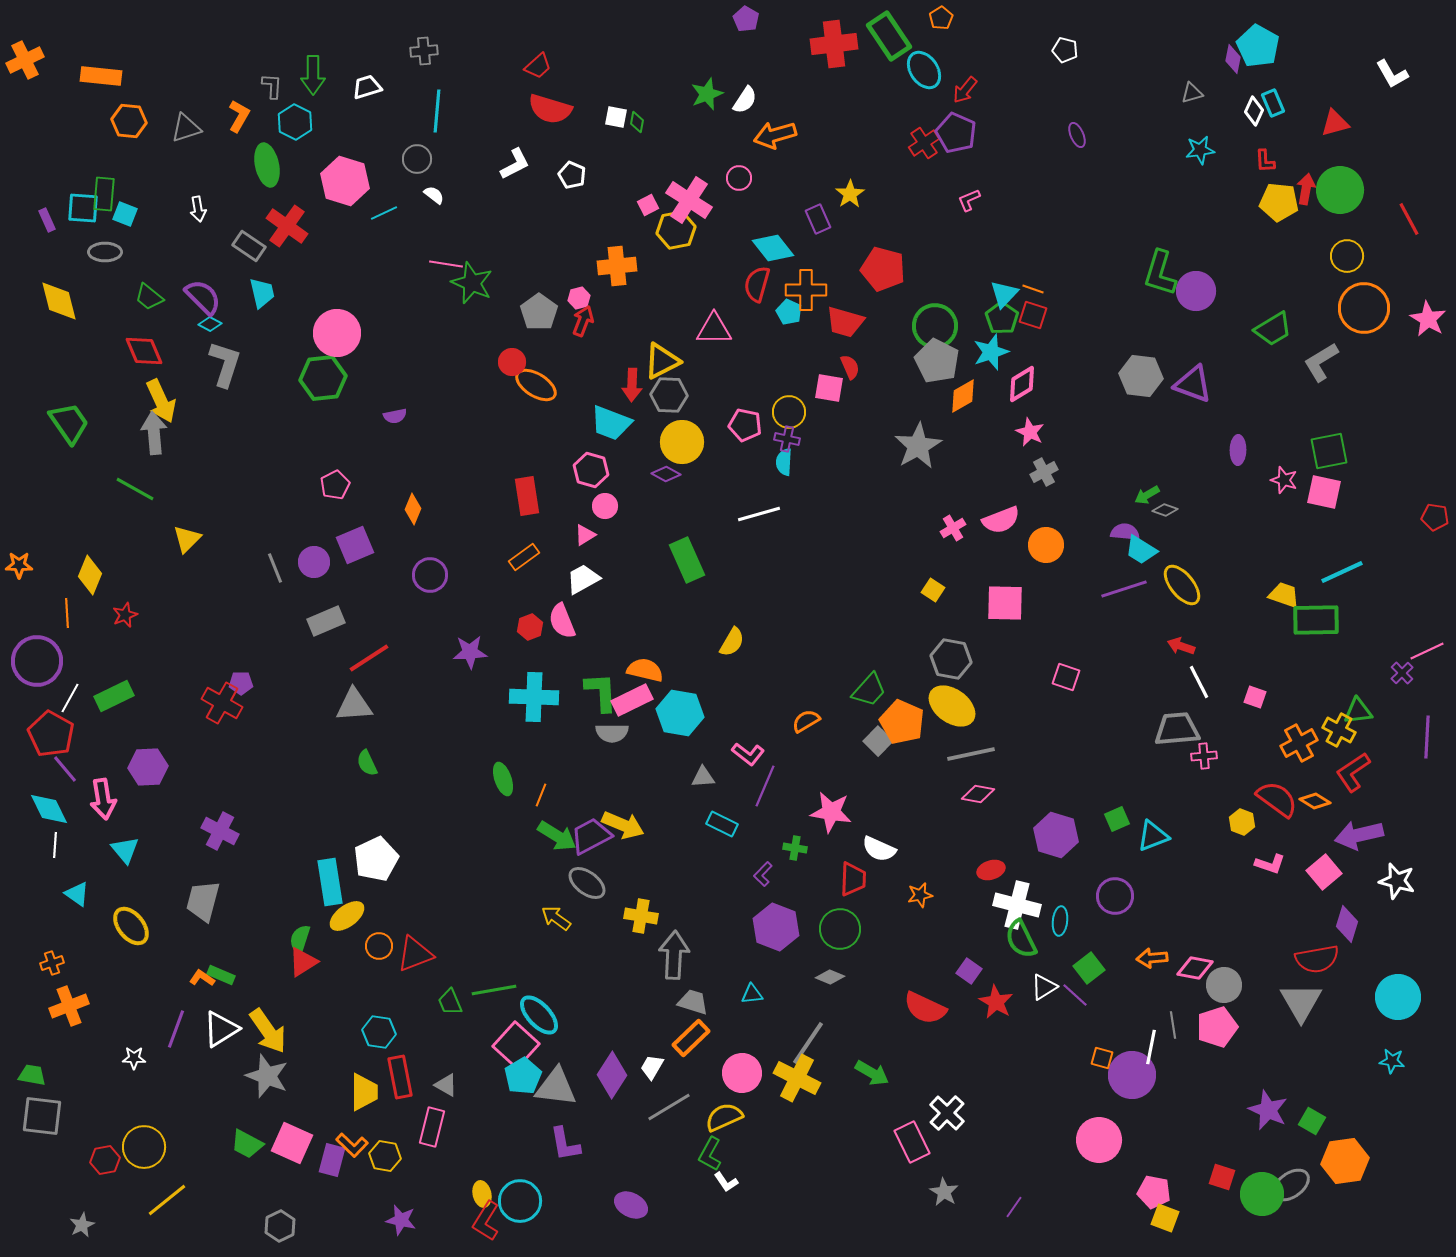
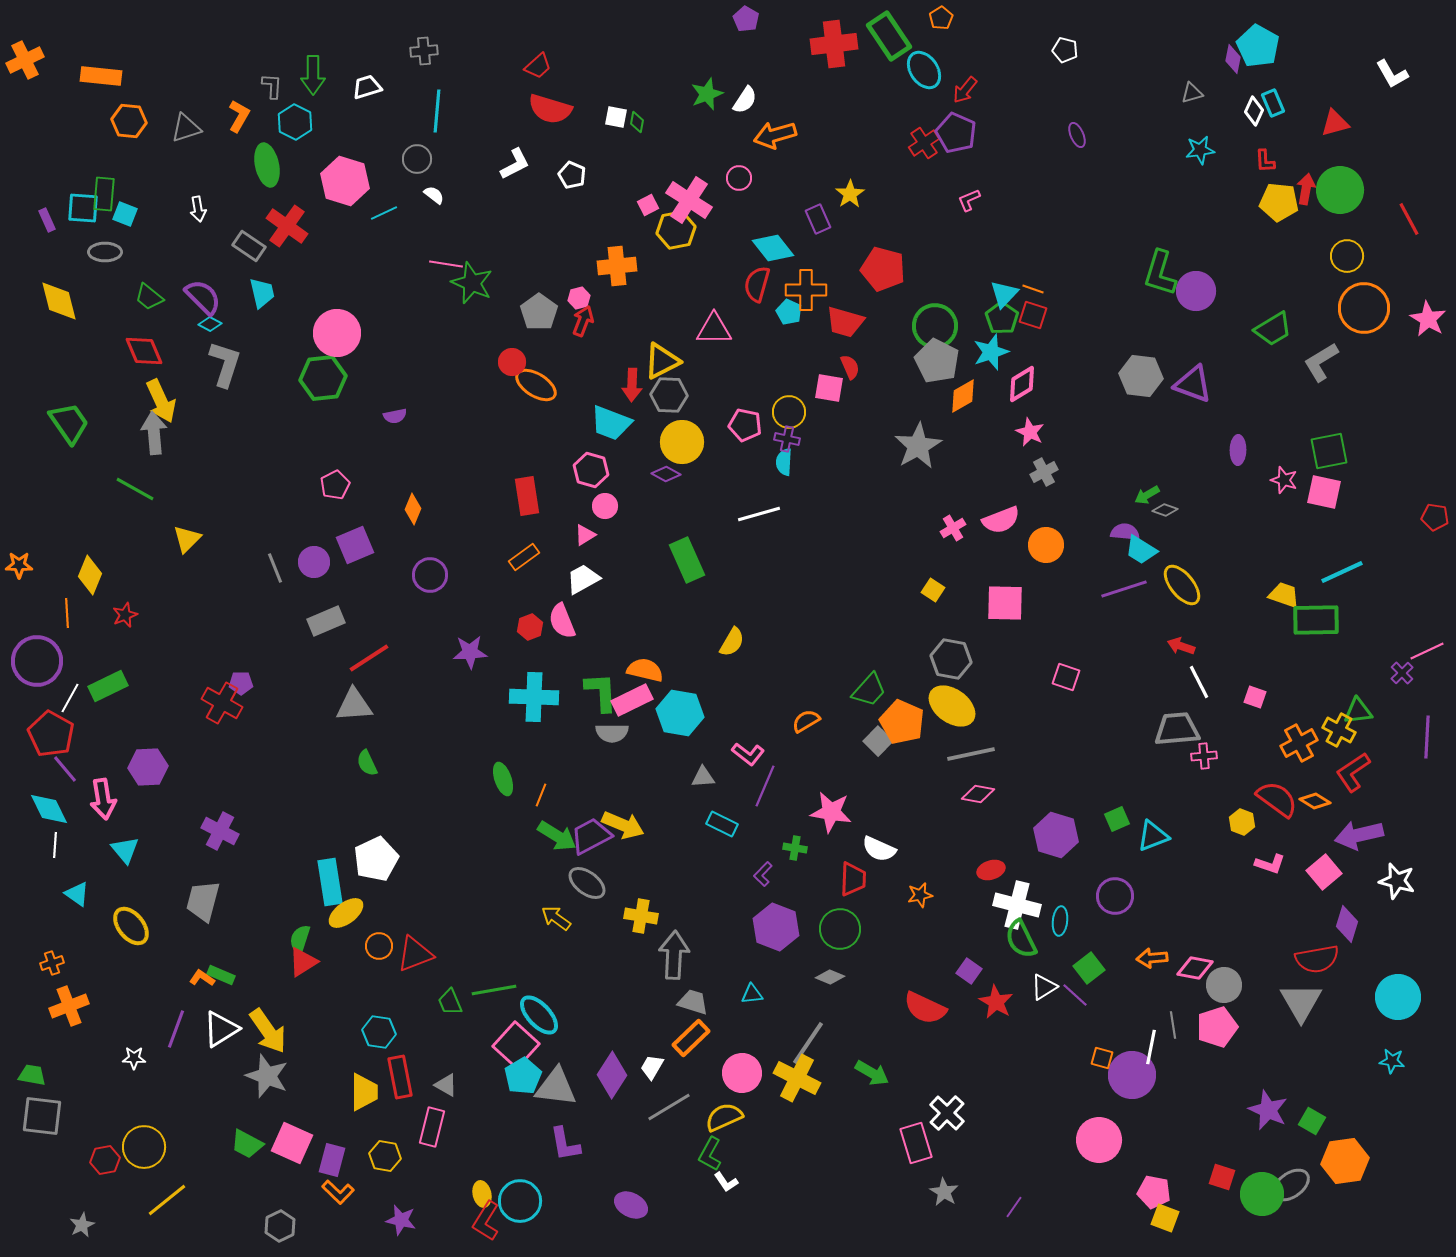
green rectangle at (114, 696): moved 6 px left, 10 px up
yellow ellipse at (347, 916): moved 1 px left, 3 px up
pink rectangle at (912, 1142): moved 4 px right, 1 px down; rotated 9 degrees clockwise
orange L-shape at (352, 1145): moved 14 px left, 47 px down
